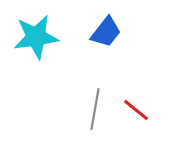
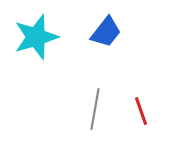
cyan star: rotated 9 degrees counterclockwise
red line: moved 5 px right, 1 px down; rotated 32 degrees clockwise
